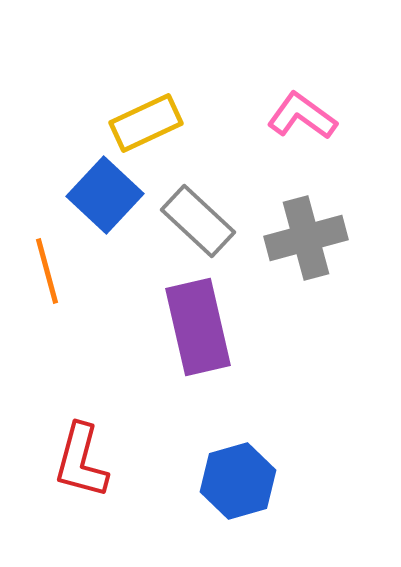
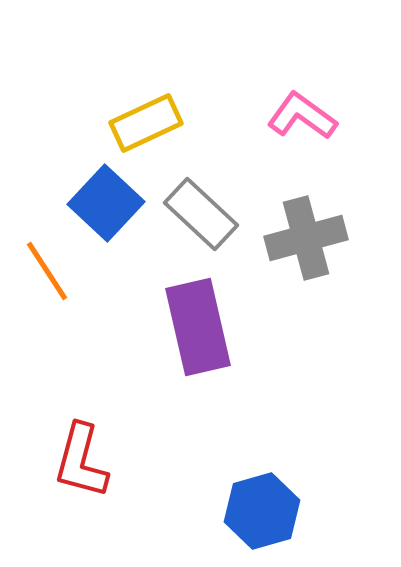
blue square: moved 1 px right, 8 px down
gray rectangle: moved 3 px right, 7 px up
orange line: rotated 18 degrees counterclockwise
blue hexagon: moved 24 px right, 30 px down
